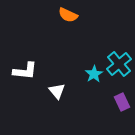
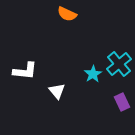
orange semicircle: moved 1 px left, 1 px up
cyan star: moved 1 px left
